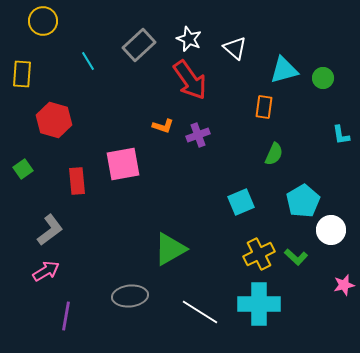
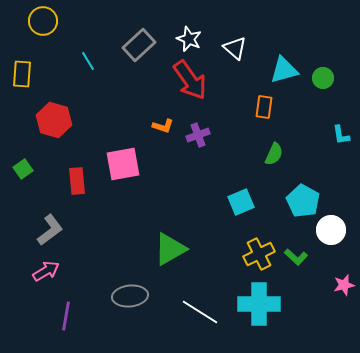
cyan pentagon: rotated 12 degrees counterclockwise
